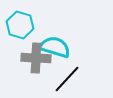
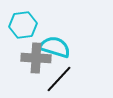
cyan hexagon: moved 3 px right; rotated 24 degrees counterclockwise
black line: moved 8 px left
